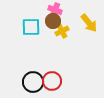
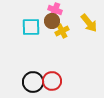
brown circle: moved 1 px left
